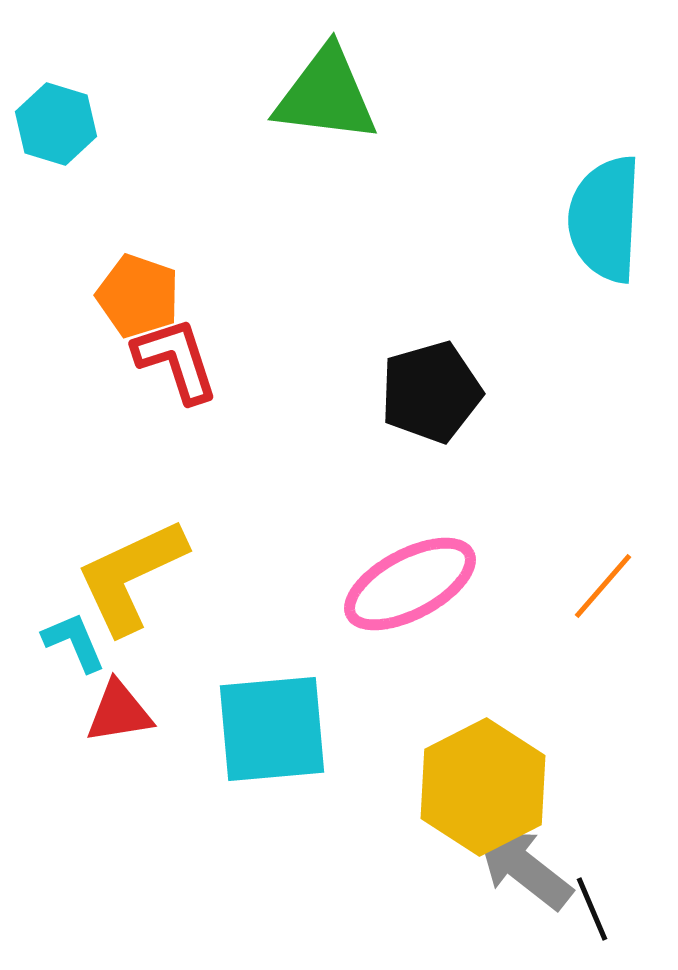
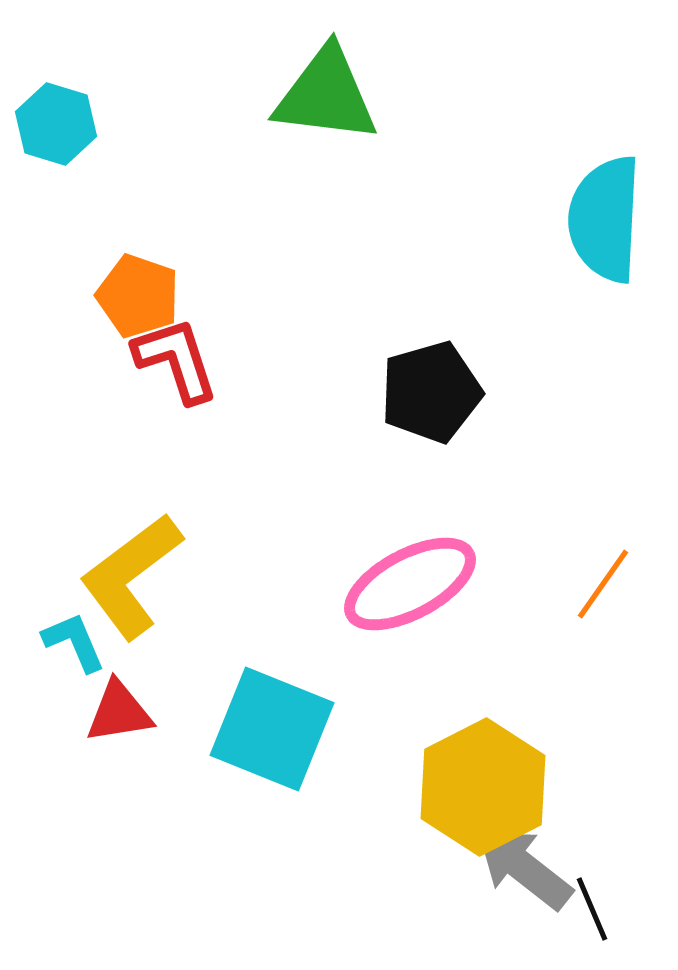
yellow L-shape: rotated 12 degrees counterclockwise
orange line: moved 2 px up; rotated 6 degrees counterclockwise
cyan square: rotated 27 degrees clockwise
